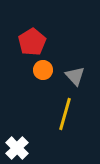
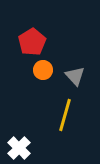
yellow line: moved 1 px down
white cross: moved 2 px right
